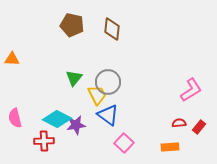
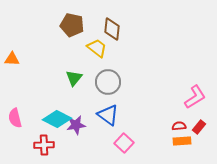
pink L-shape: moved 4 px right, 7 px down
yellow trapezoid: moved 47 px up; rotated 25 degrees counterclockwise
red semicircle: moved 3 px down
red cross: moved 4 px down
orange rectangle: moved 12 px right, 6 px up
